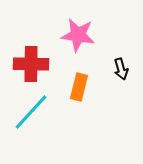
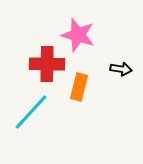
pink star: rotated 8 degrees clockwise
red cross: moved 16 px right
black arrow: rotated 65 degrees counterclockwise
